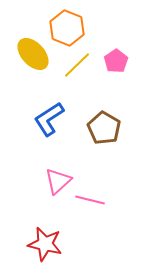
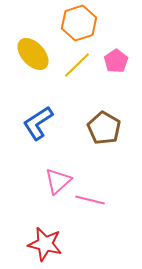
orange hexagon: moved 12 px right, 5 px up; rotated 20 degrees clockwise
blue L-shape: moved 11 px left, 4 px down
